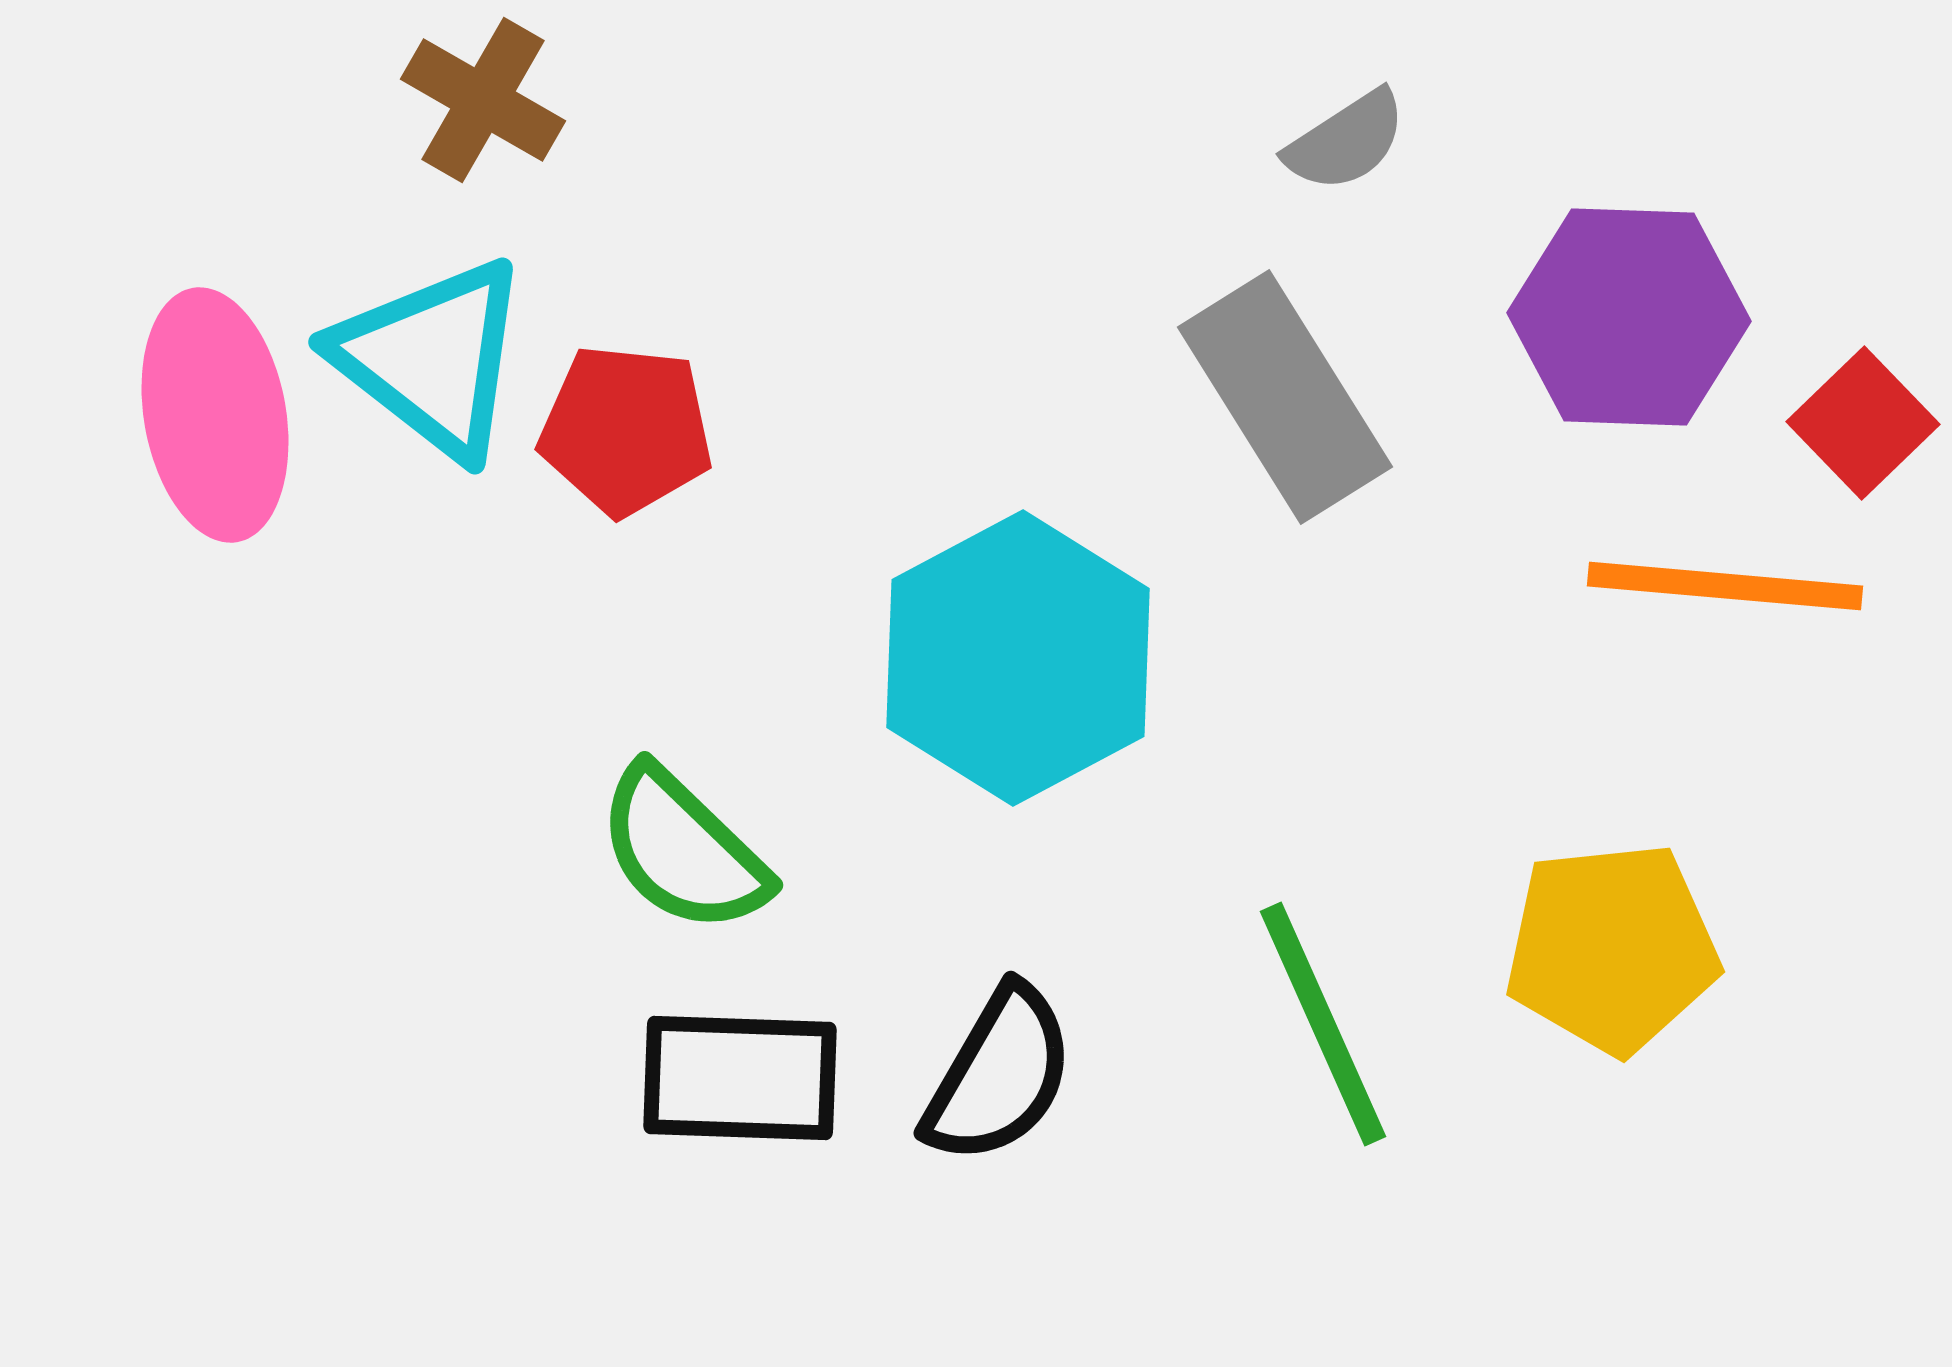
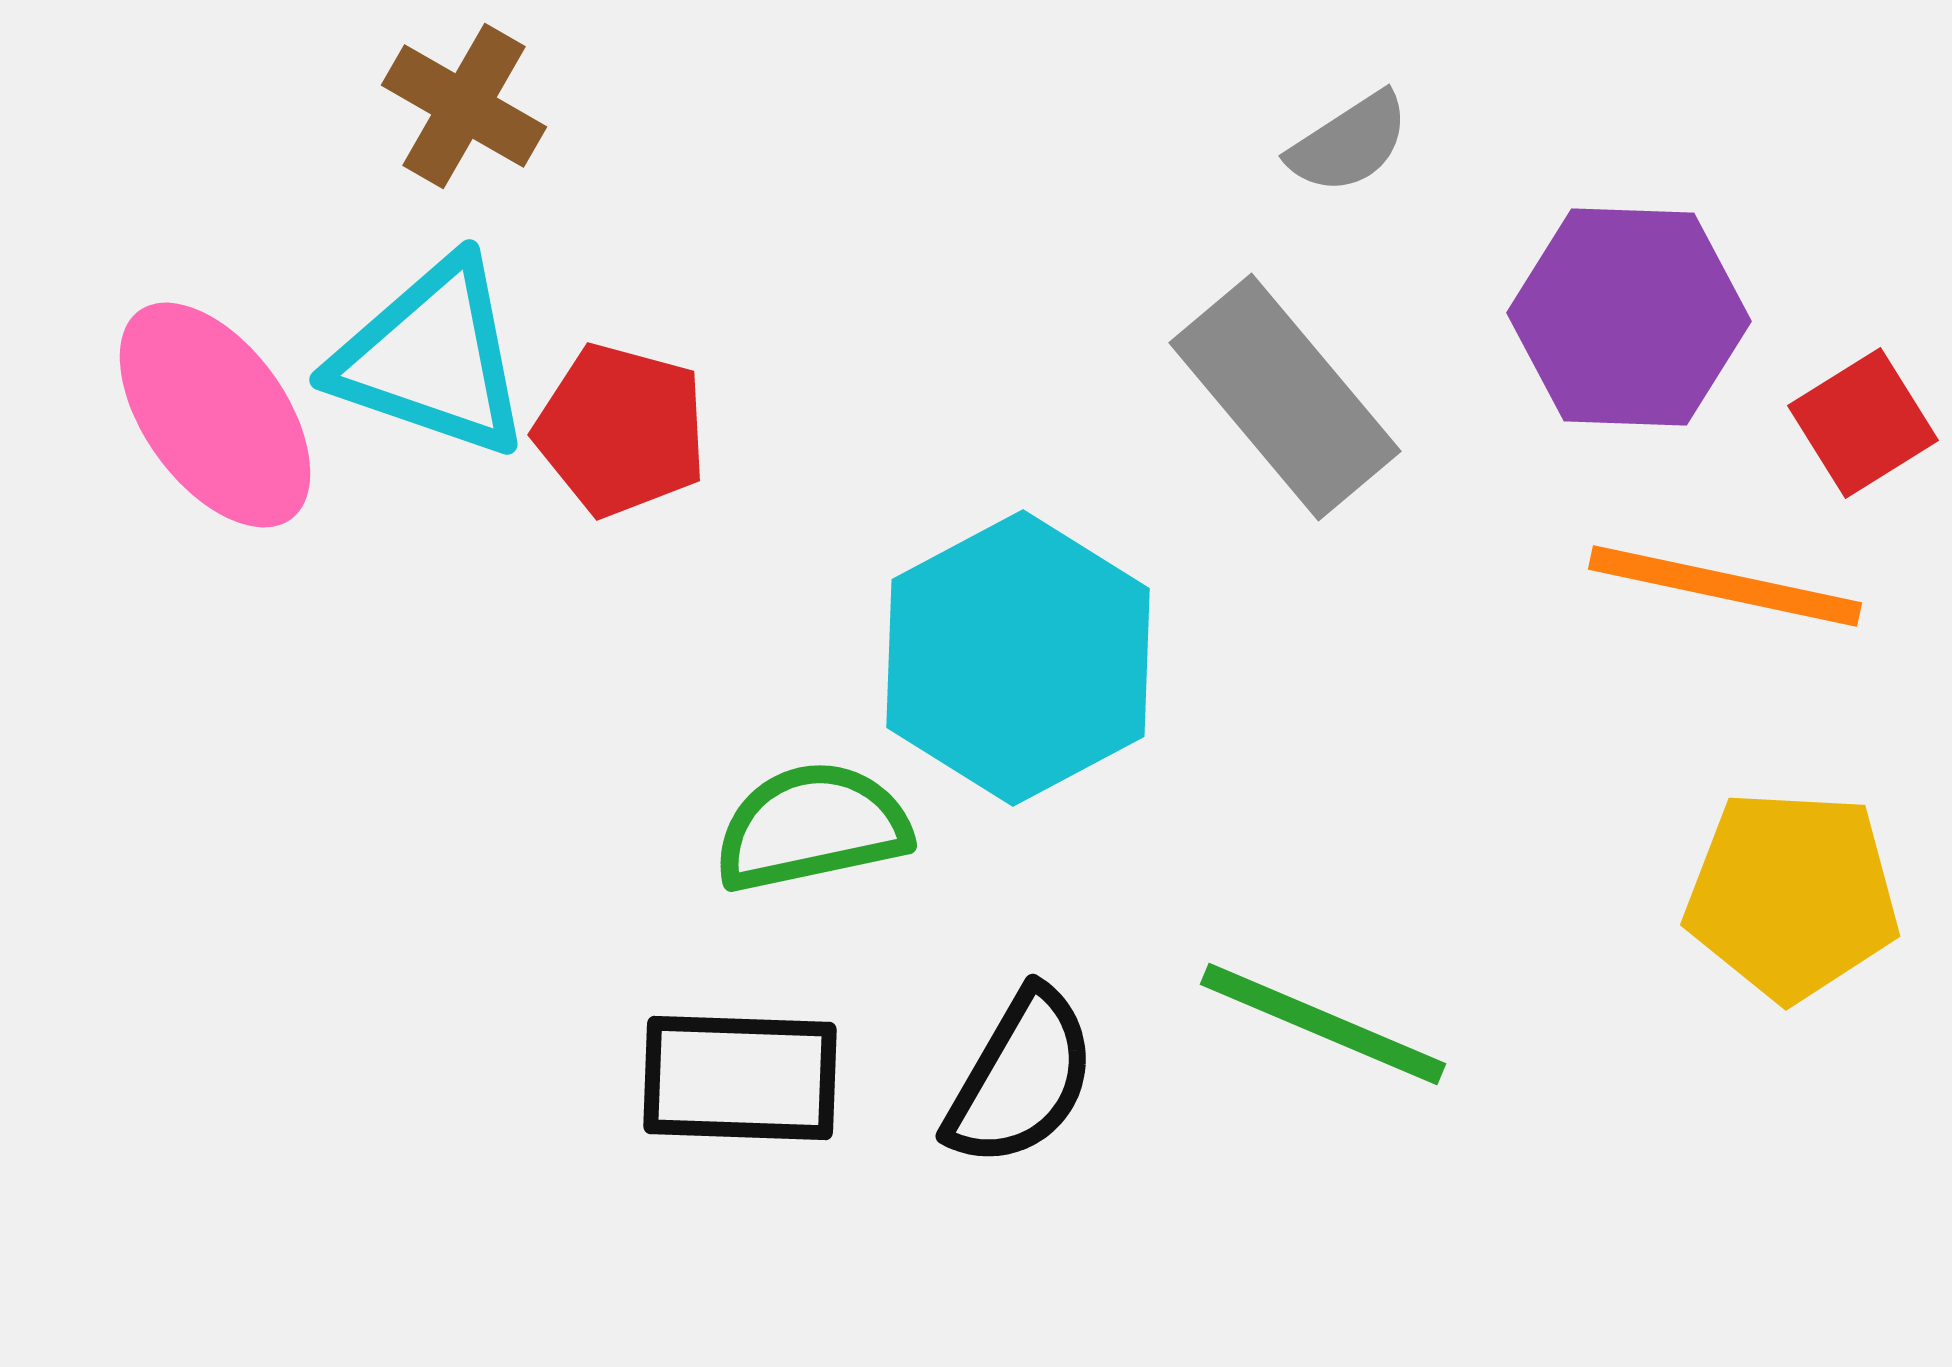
brown cross: moved 19 px left, 6 px down
gray semicircle: moved 3 px right, 2 px down
cyan triangle: rotated 19 degrees counterclockwise
gray rectangle: rotated 8 degrees counterclockwise
pink ellipse: rotated 26 degrees counterclockwise
red square: rotated 12 degrees clockwise
red pentagon: moved 5 px left; rotated 9 degrees clockwise
orange line: rotated 7 degrees clockwise
green semicircle: moved 129 px right, 23 px up; rotated 124 degrees clockwise
yellow pentagon: moved 180 px right, 53 px up; rotated 9 degrees clockwise
green line: rotated 43 degrees counterclockwise
black semicircle: moved 22 px right, 3 px down
